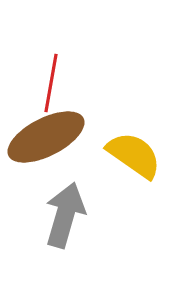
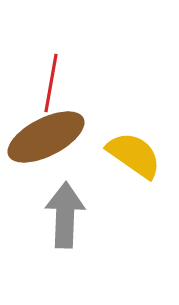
gray arrow: rotated 14 degrees counterclockwise
